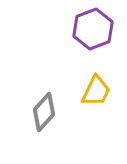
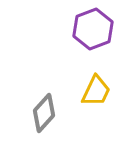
gray diamond: moved 1 px down
